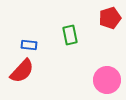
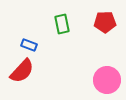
red pentagon: moved 5 px left, 4 px down; rotated 15 degrees clockwise
green rectangle: moved 8 px left, 11 px up
blue rectangle: rotated 14 degrees clockwise
